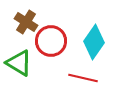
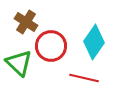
red circle: moved 5 px down
green triangle: rotated 12 degrees clockwise
red line: moved 1 px right
